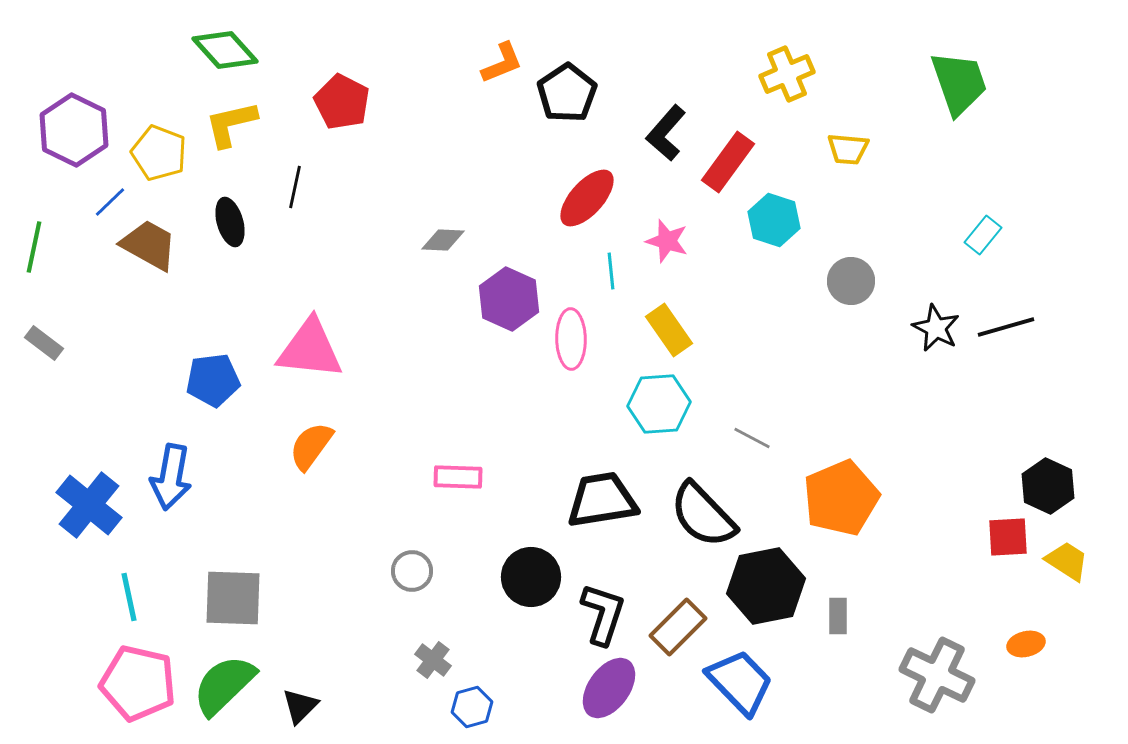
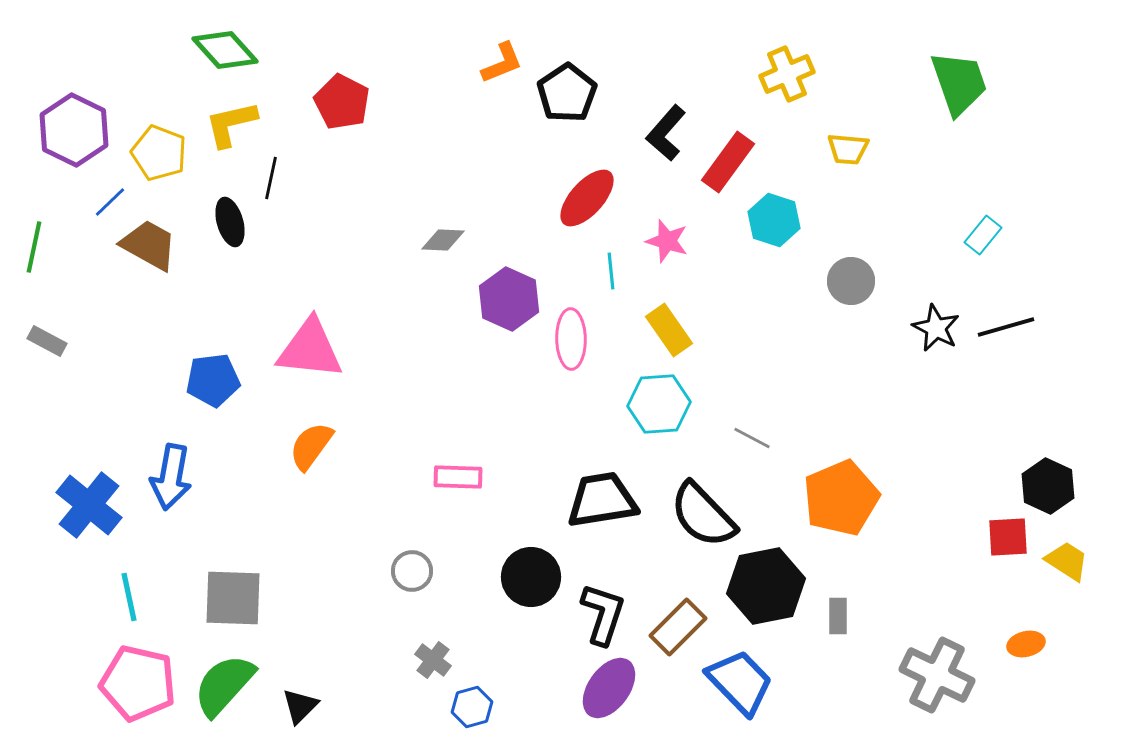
black line at (295, 187): moved 24 px left, 9 px up
gray rectangle at (44, 343): moved 3 px right, 2 px up; rotated 9 degrees counterclockwise
green semicircle at (224, 685): rotated 4 degrees counterclockwise
